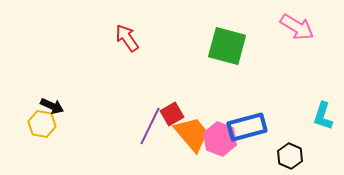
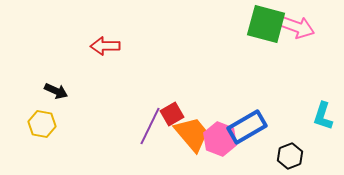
pink arrow: rotated 12 degrees counterclockwise
red arrow: moved 22 px left, 8 px down; rotated 56 degrees counterclockwise
green square: moved 39 px right, 22 px up
black arrow: moved 4 px right, 15 px up
blue rectangle: rotated 15 degrees counterclockwise
black hexagon: rotated 15 degrees clockwise
